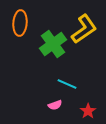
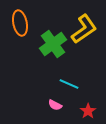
orange ellipse: rotated 15 degrees counterclockwise
cyan line: moved 2 px right
pink semicircle: rotated 48 degrees clockwise
